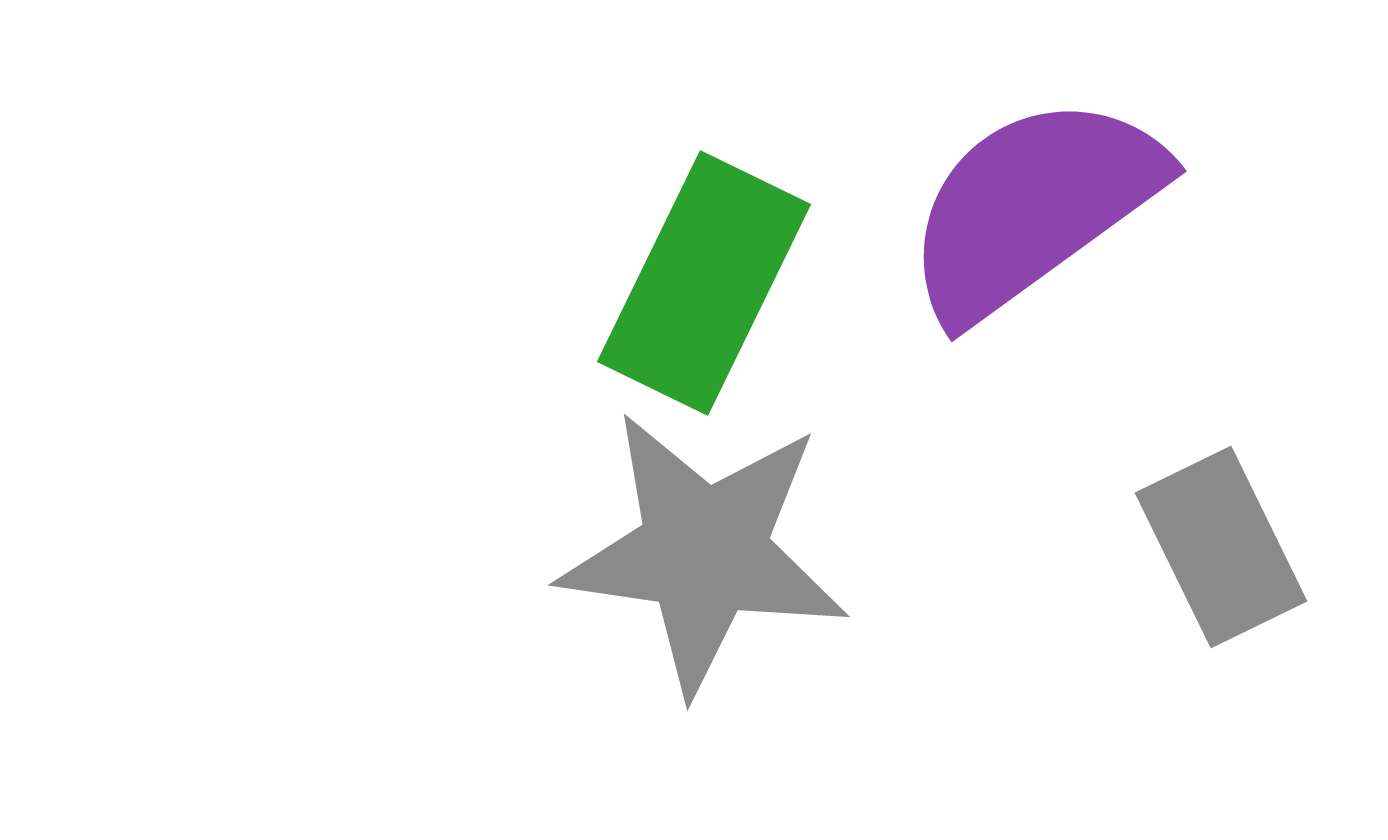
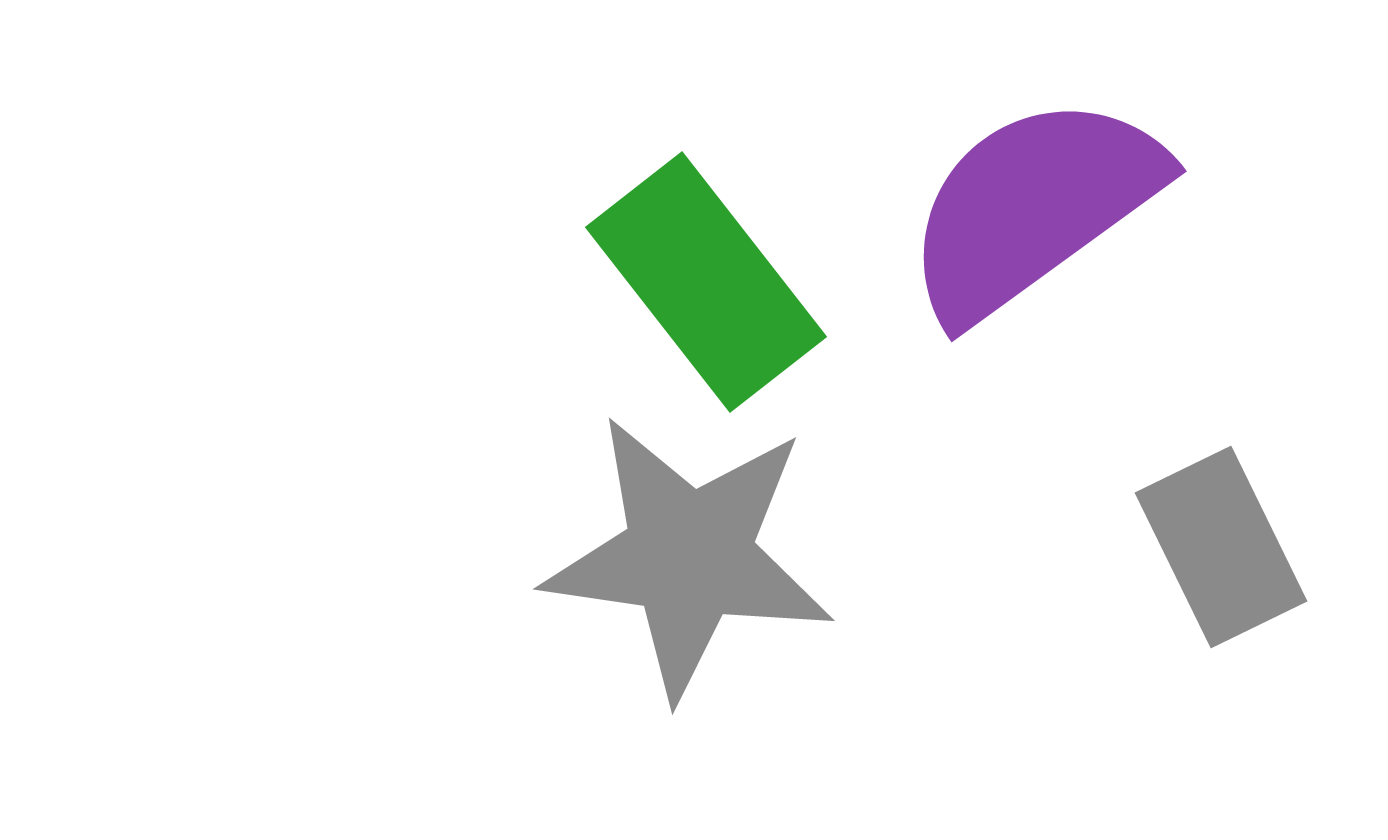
green rectangle: moved 2 px right, 1 px up; rotated 64 degrees counterclockwise
gray star: moved 15 px left, 4 px down
